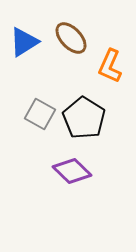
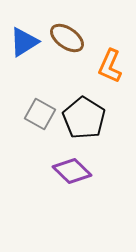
brown ellipse: moved 4 px left; rotated 12 degrees counterclockwise
